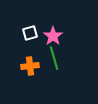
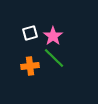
green line: rotated 30 degrees counterclockwise
